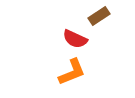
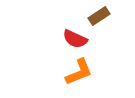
orange L-shape: moved 7 px right
